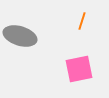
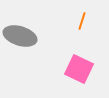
pink square: rotated 36 degrees clockwise
